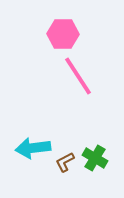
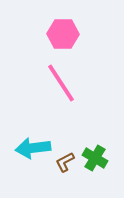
pink line: moved 17 px left, 7 px down
